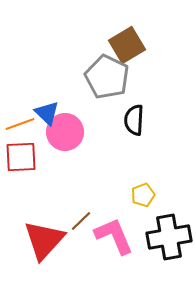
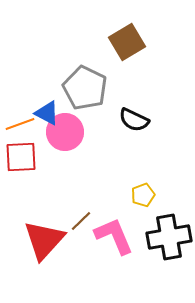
brown square: moved 3 px up
gray pentagon: moved 22 px left, 11 px down
blue triangle: rotated 16 degrees counterclockwise
black semicircle: rotated 68 degrees counterclockwise
